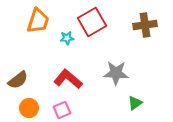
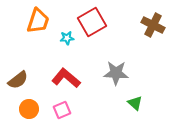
brown cross: moved 8 px right; rotated 35 degrees clockwise
red L-shape: moved 2 px left, 1 px up
green triangle: rotated 42 degrees counterclockwise
orange circle: moved 1 px down
